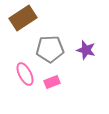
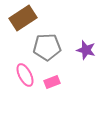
gray pentagon: moved 3 px left, 2 px up
pink ellipse: moved 1 px down
